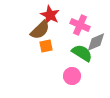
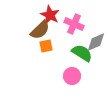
pink cross: moved 6 px left, 1 px up
